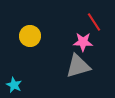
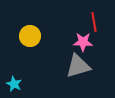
red line: rotated 24 degrees clockwise
cyan star: moved 1 px up
